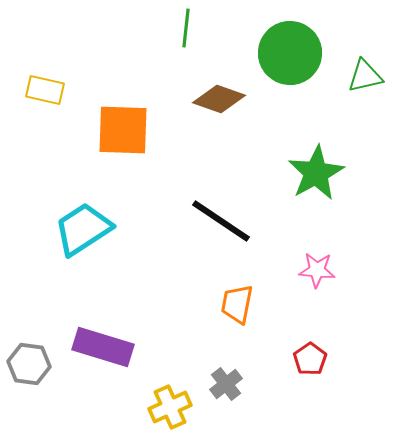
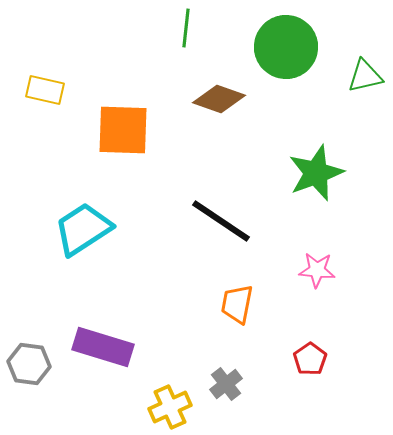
green circle: moved 4 px left, 6 px up
green star: rotated 8 degrees clockwise
